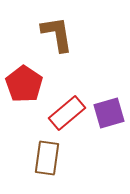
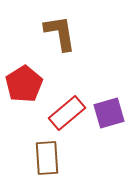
brown L-shape: moved 3 px right, 1 px up
red pentagon: rotated 6 degrees clockwise
brown rectangle: rotated 12 degrees counterclockwise
